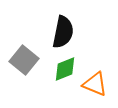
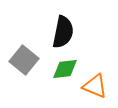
green diamond: rotated 16 degrees clockwise
orange triangle: moved 2 px down
